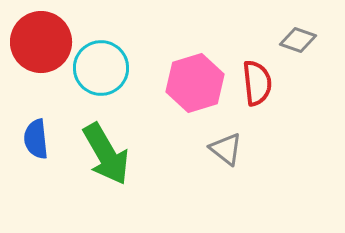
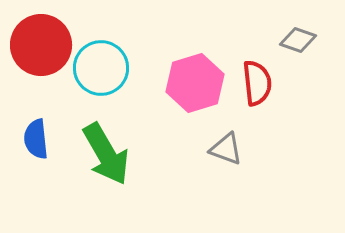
red circle: moved 3 px down
gray triangle: rotated 18 degrees counterclockwise
